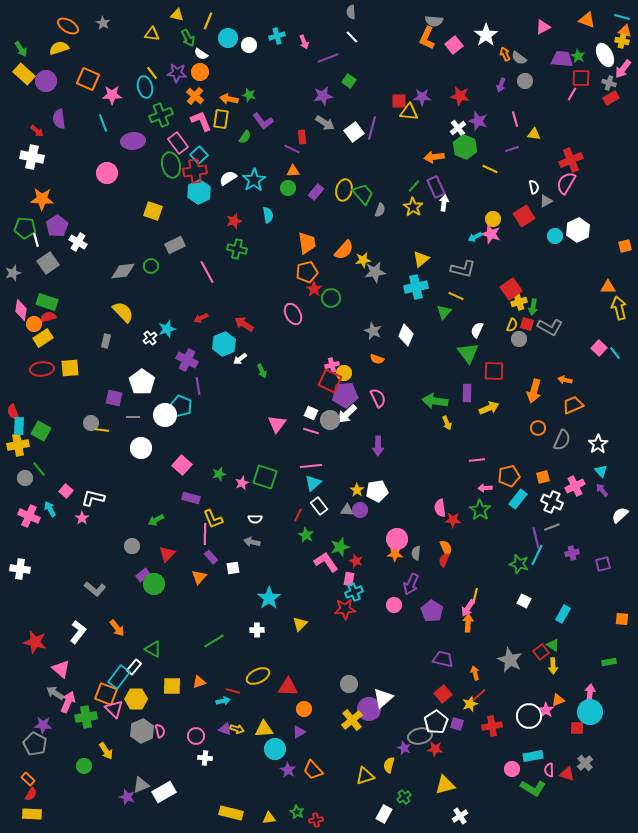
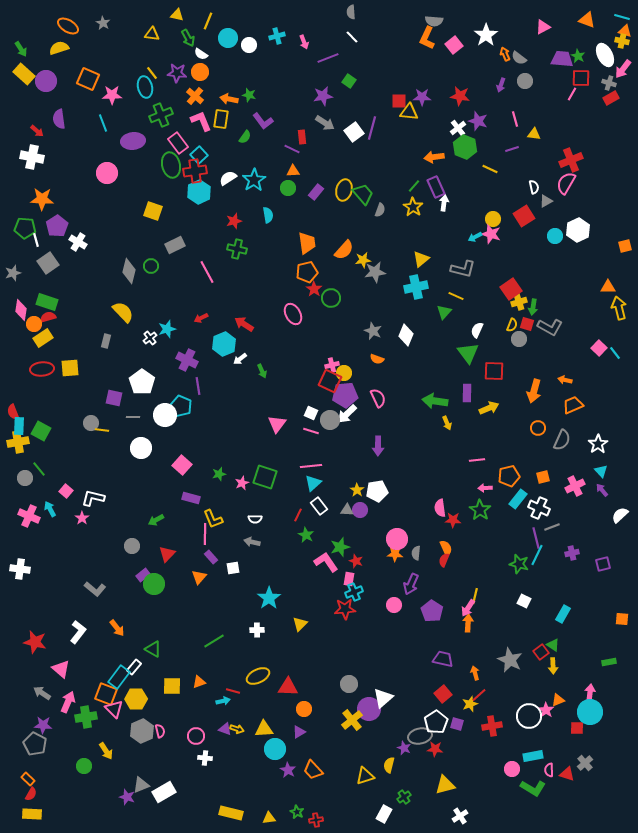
gray diamond at (123, 271): moved 6 px right; rotated 70 degrees counterclockwise
yellow cross at (18, 445): moved 3 px up
white cross at (552, 502): moved 13 px left, 6 px down
gray arrow at (55, 693): moved 13 px left
